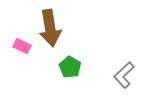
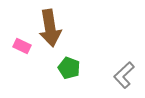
green pentagon: moved 1 px left, 1 px down; rotated 10 degrees counterclockwise
